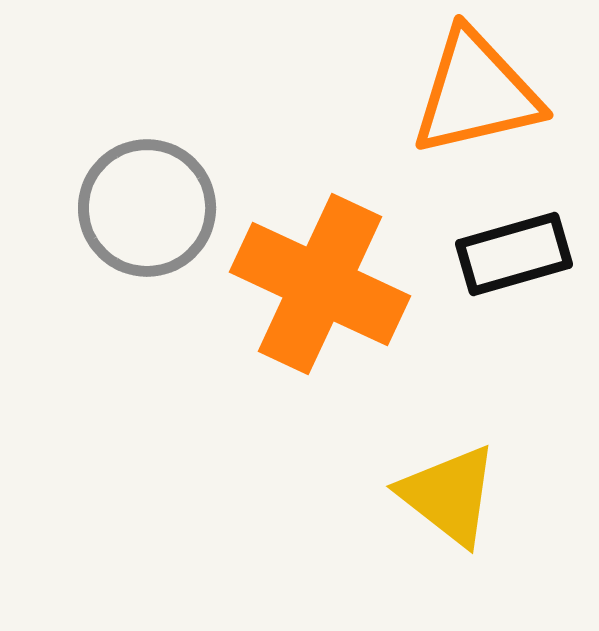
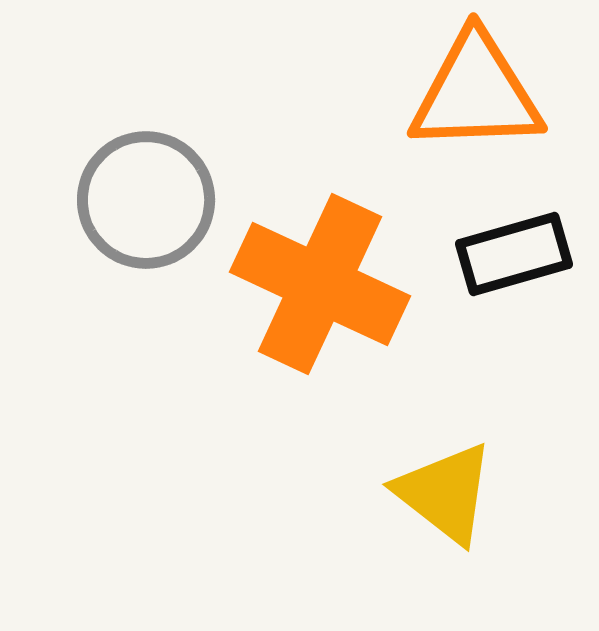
orange triangle: rotated 11 degrees clockwise
gray circle: moved 1 px left, 8 px up
yellow triangle: moved 4 px left, 2 px up
